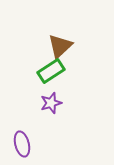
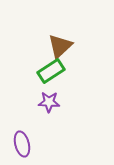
purple star: moved 2 px left, 1 px up; rotated 20 degrees clockwise
